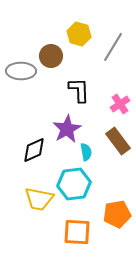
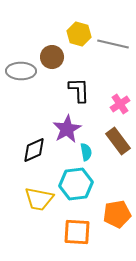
gray line: moved 3 px up; rotated 72 degrees clockwise
brown circle: moved 1 px right, 1 px down
cyan hexagon: moved 2 px right
